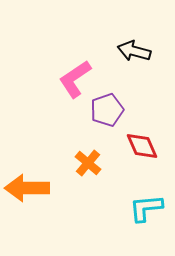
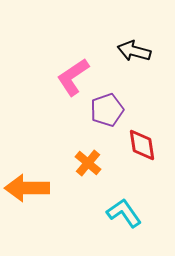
pink L-shape: moved 2 px left, 2 px up
red diamond: moved 1 px up; rotated 16 degrees clockwise
cyan L-shape: moved 22 px left, 5 px down; rotated 60 degrees clockwise
